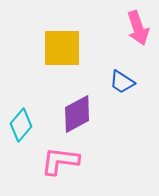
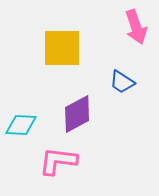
pink arrow: moved 2 px left, 1 px up
cyan diamond: rotated 52 degrees clockwise
pink L-shape: moved 2 px left
